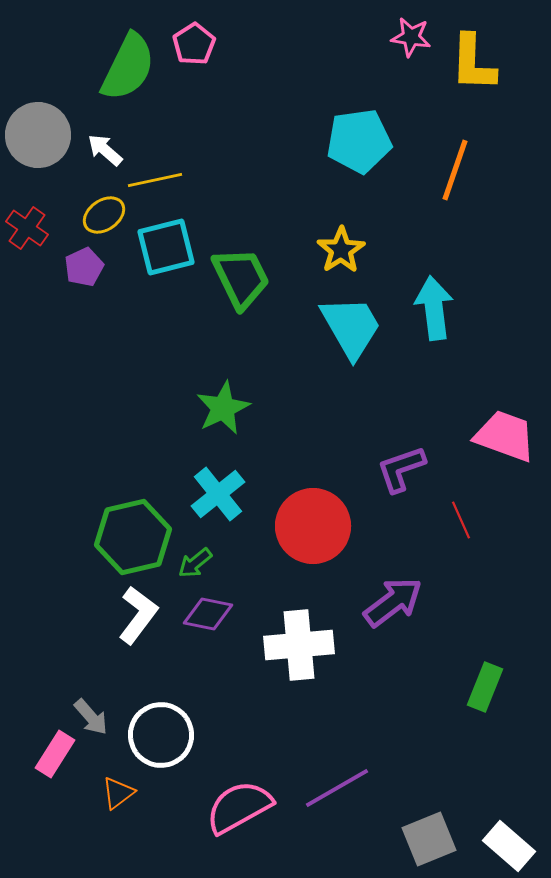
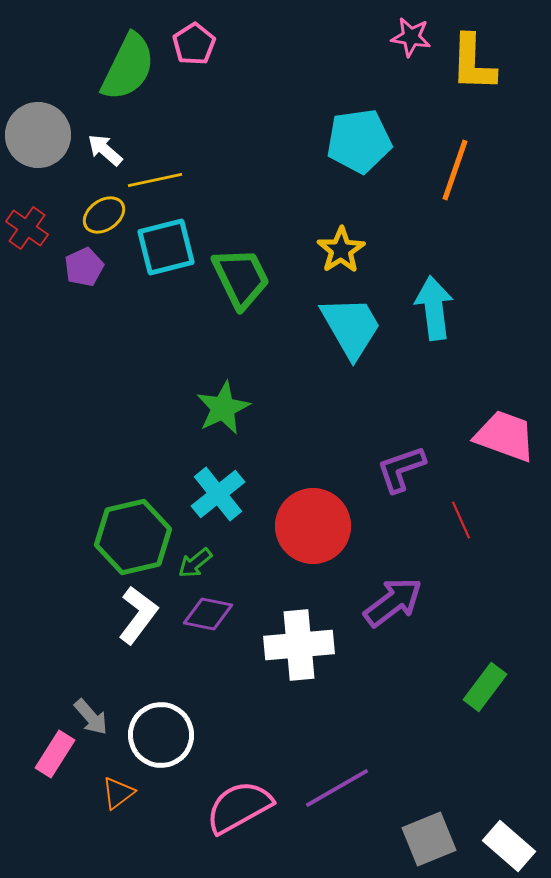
green rectangle: rotated 15 degrees clockwise
